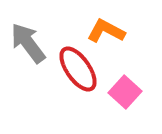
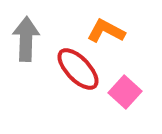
gray arrow: moved 2 px left, 4 px up; rotated 39 degrees clockwise
red ellipse: rotated 9 degrees counterclockwise
